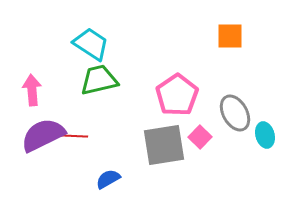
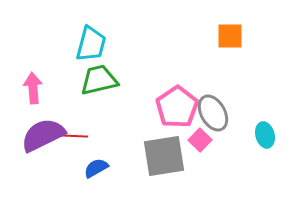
cyan trapezoid: rotated 72 degrees clockwise
pink arrow: moved 1 px right, 2 px up
pink pentagon: moved 12 px down
gray ellipse: moved 22 px left
pink square: moved 3 px down
gray square: moved 11 px down
blue semicircle: moved 12 px left, 11 px up
